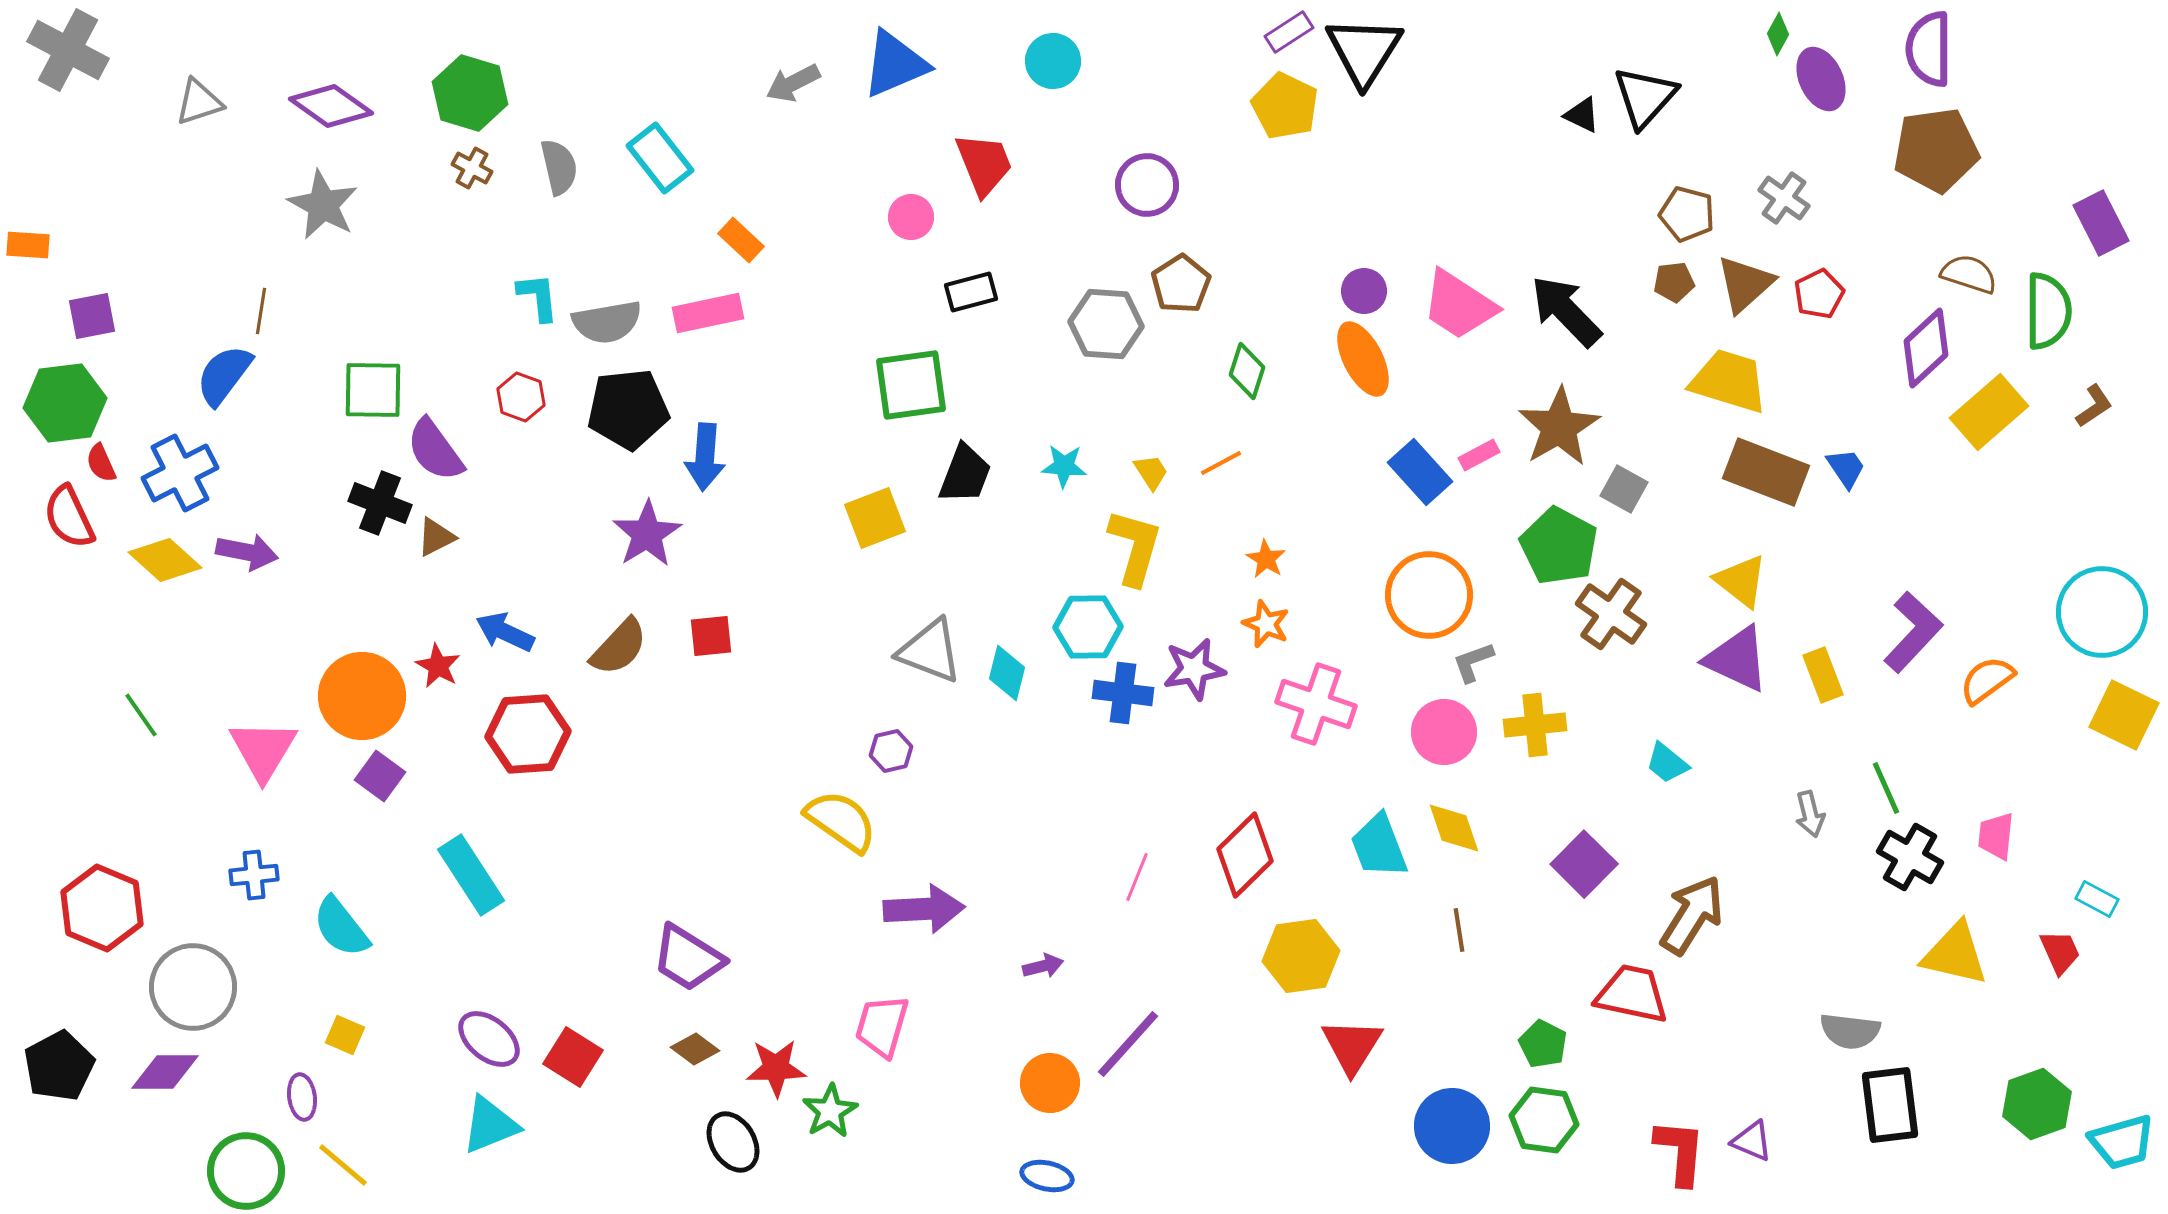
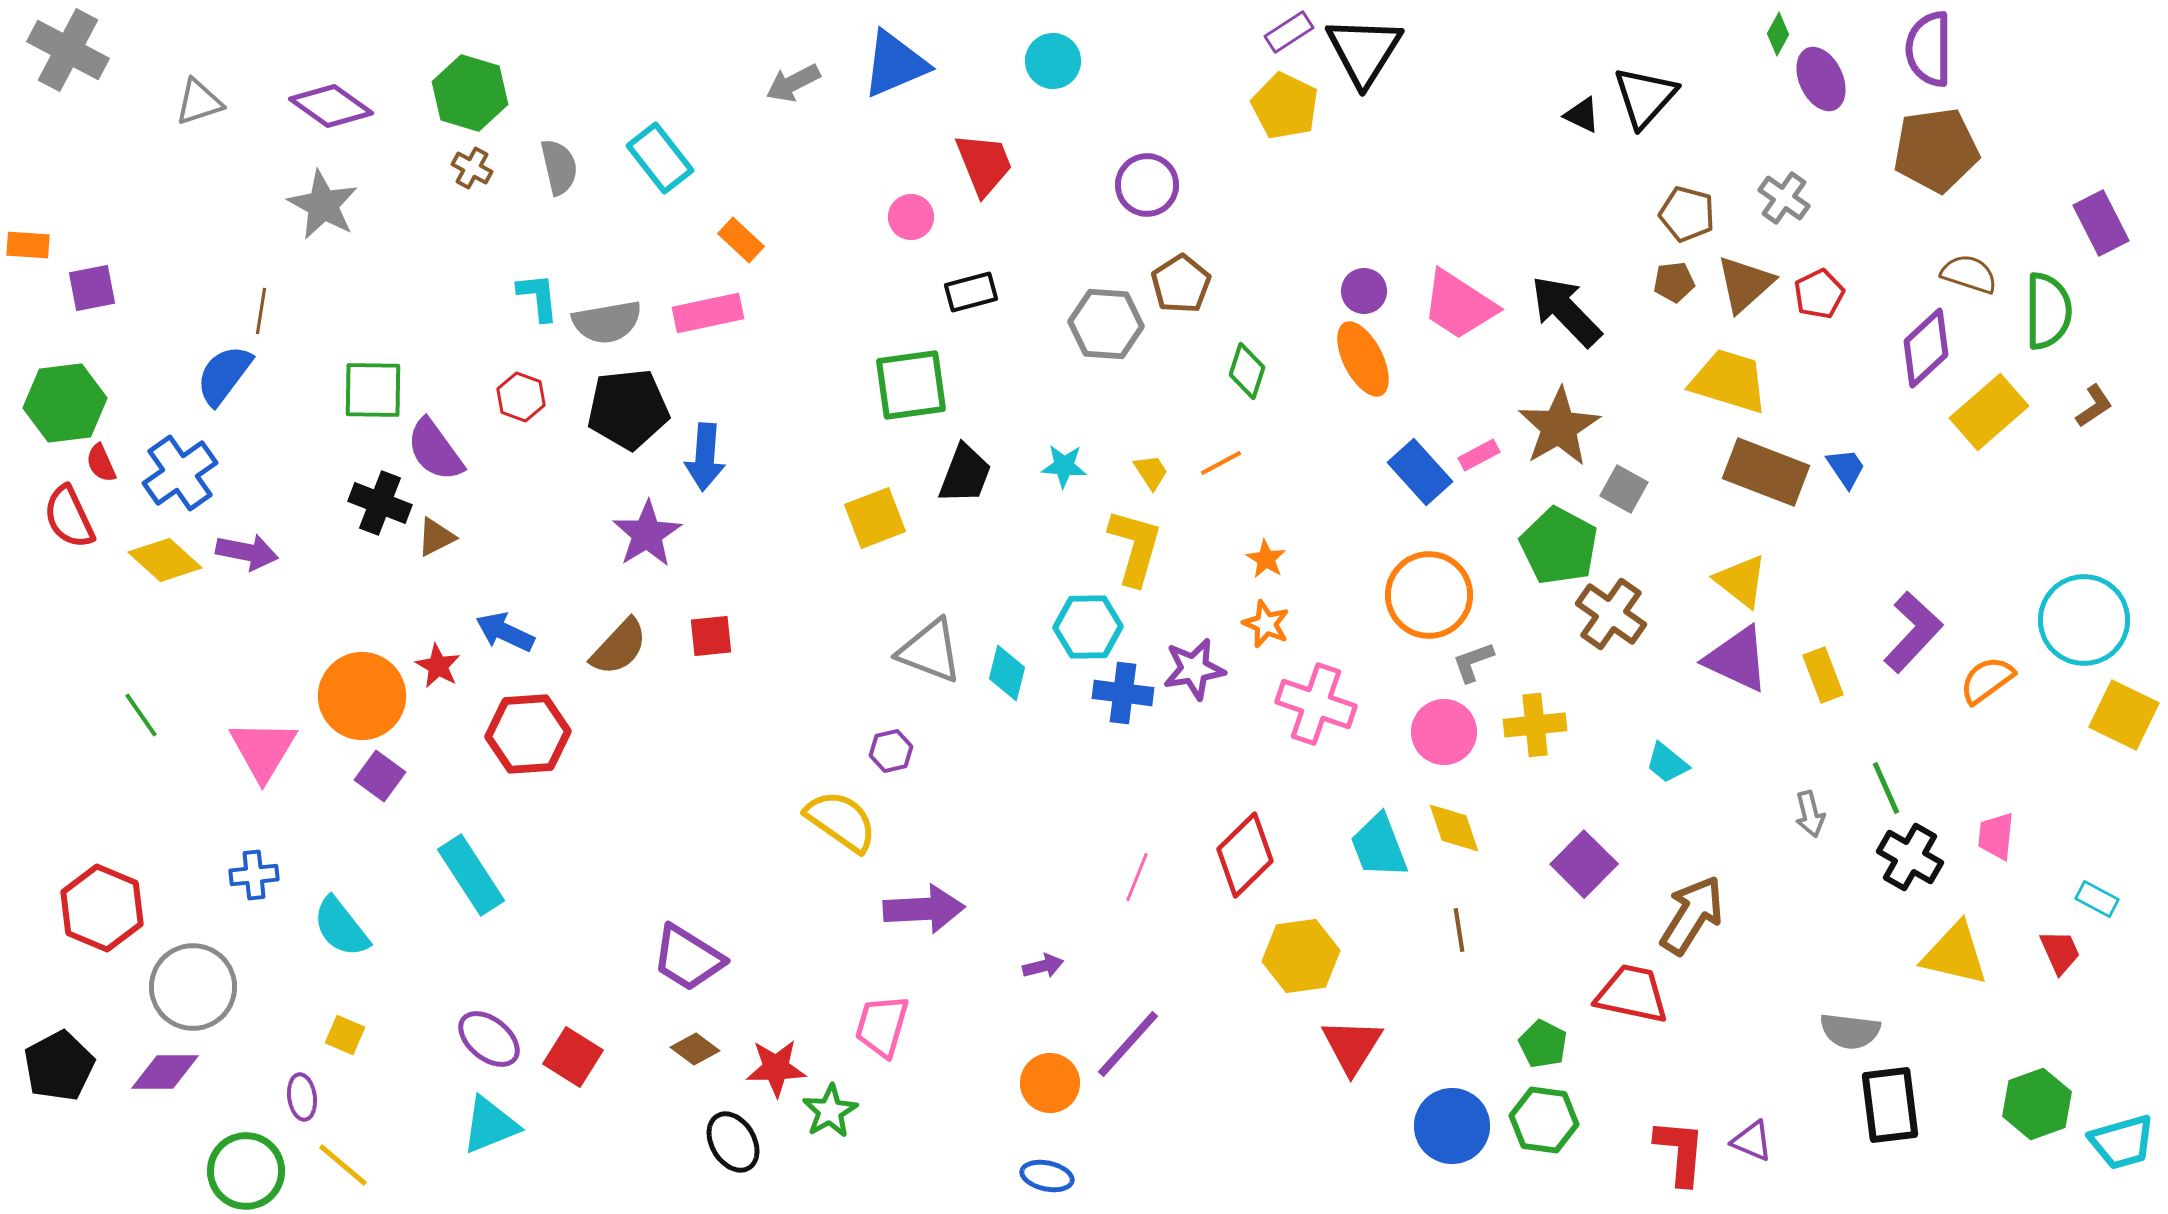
purple square at (92, 316): moved 28 px up
blue cross at (180, 473): rotated 8 degrees counterclockwise
cyan circle at (2102, 612): moved 18 px left, 8 px down
